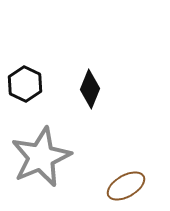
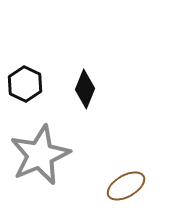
black diamond: moved 5 px left
gray star: moved 1 px left, 2 px up
